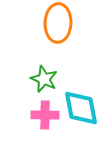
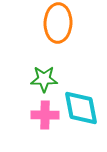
green star: rotated 24 degrees counterclockwise
